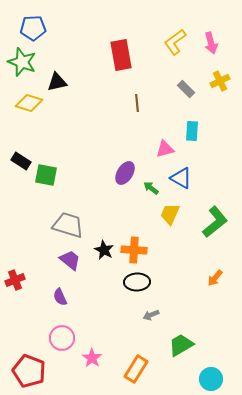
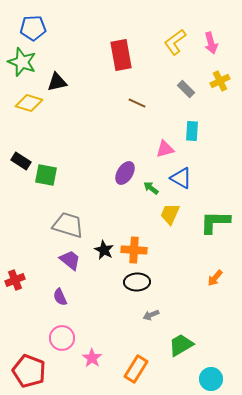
brown line: rotated 60 degrees counterclockwise
green L-shape: rotated 140 degrees counterclockwise
